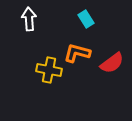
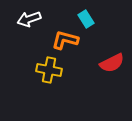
white arrow: rotated 105 degrees counterclockwise
orange L-shape: moved 12 px left, 13 px up
red semicircle: rotated 10 degrees clockwise
